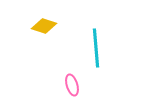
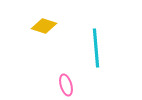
pink ellipse: moved 6 px left
